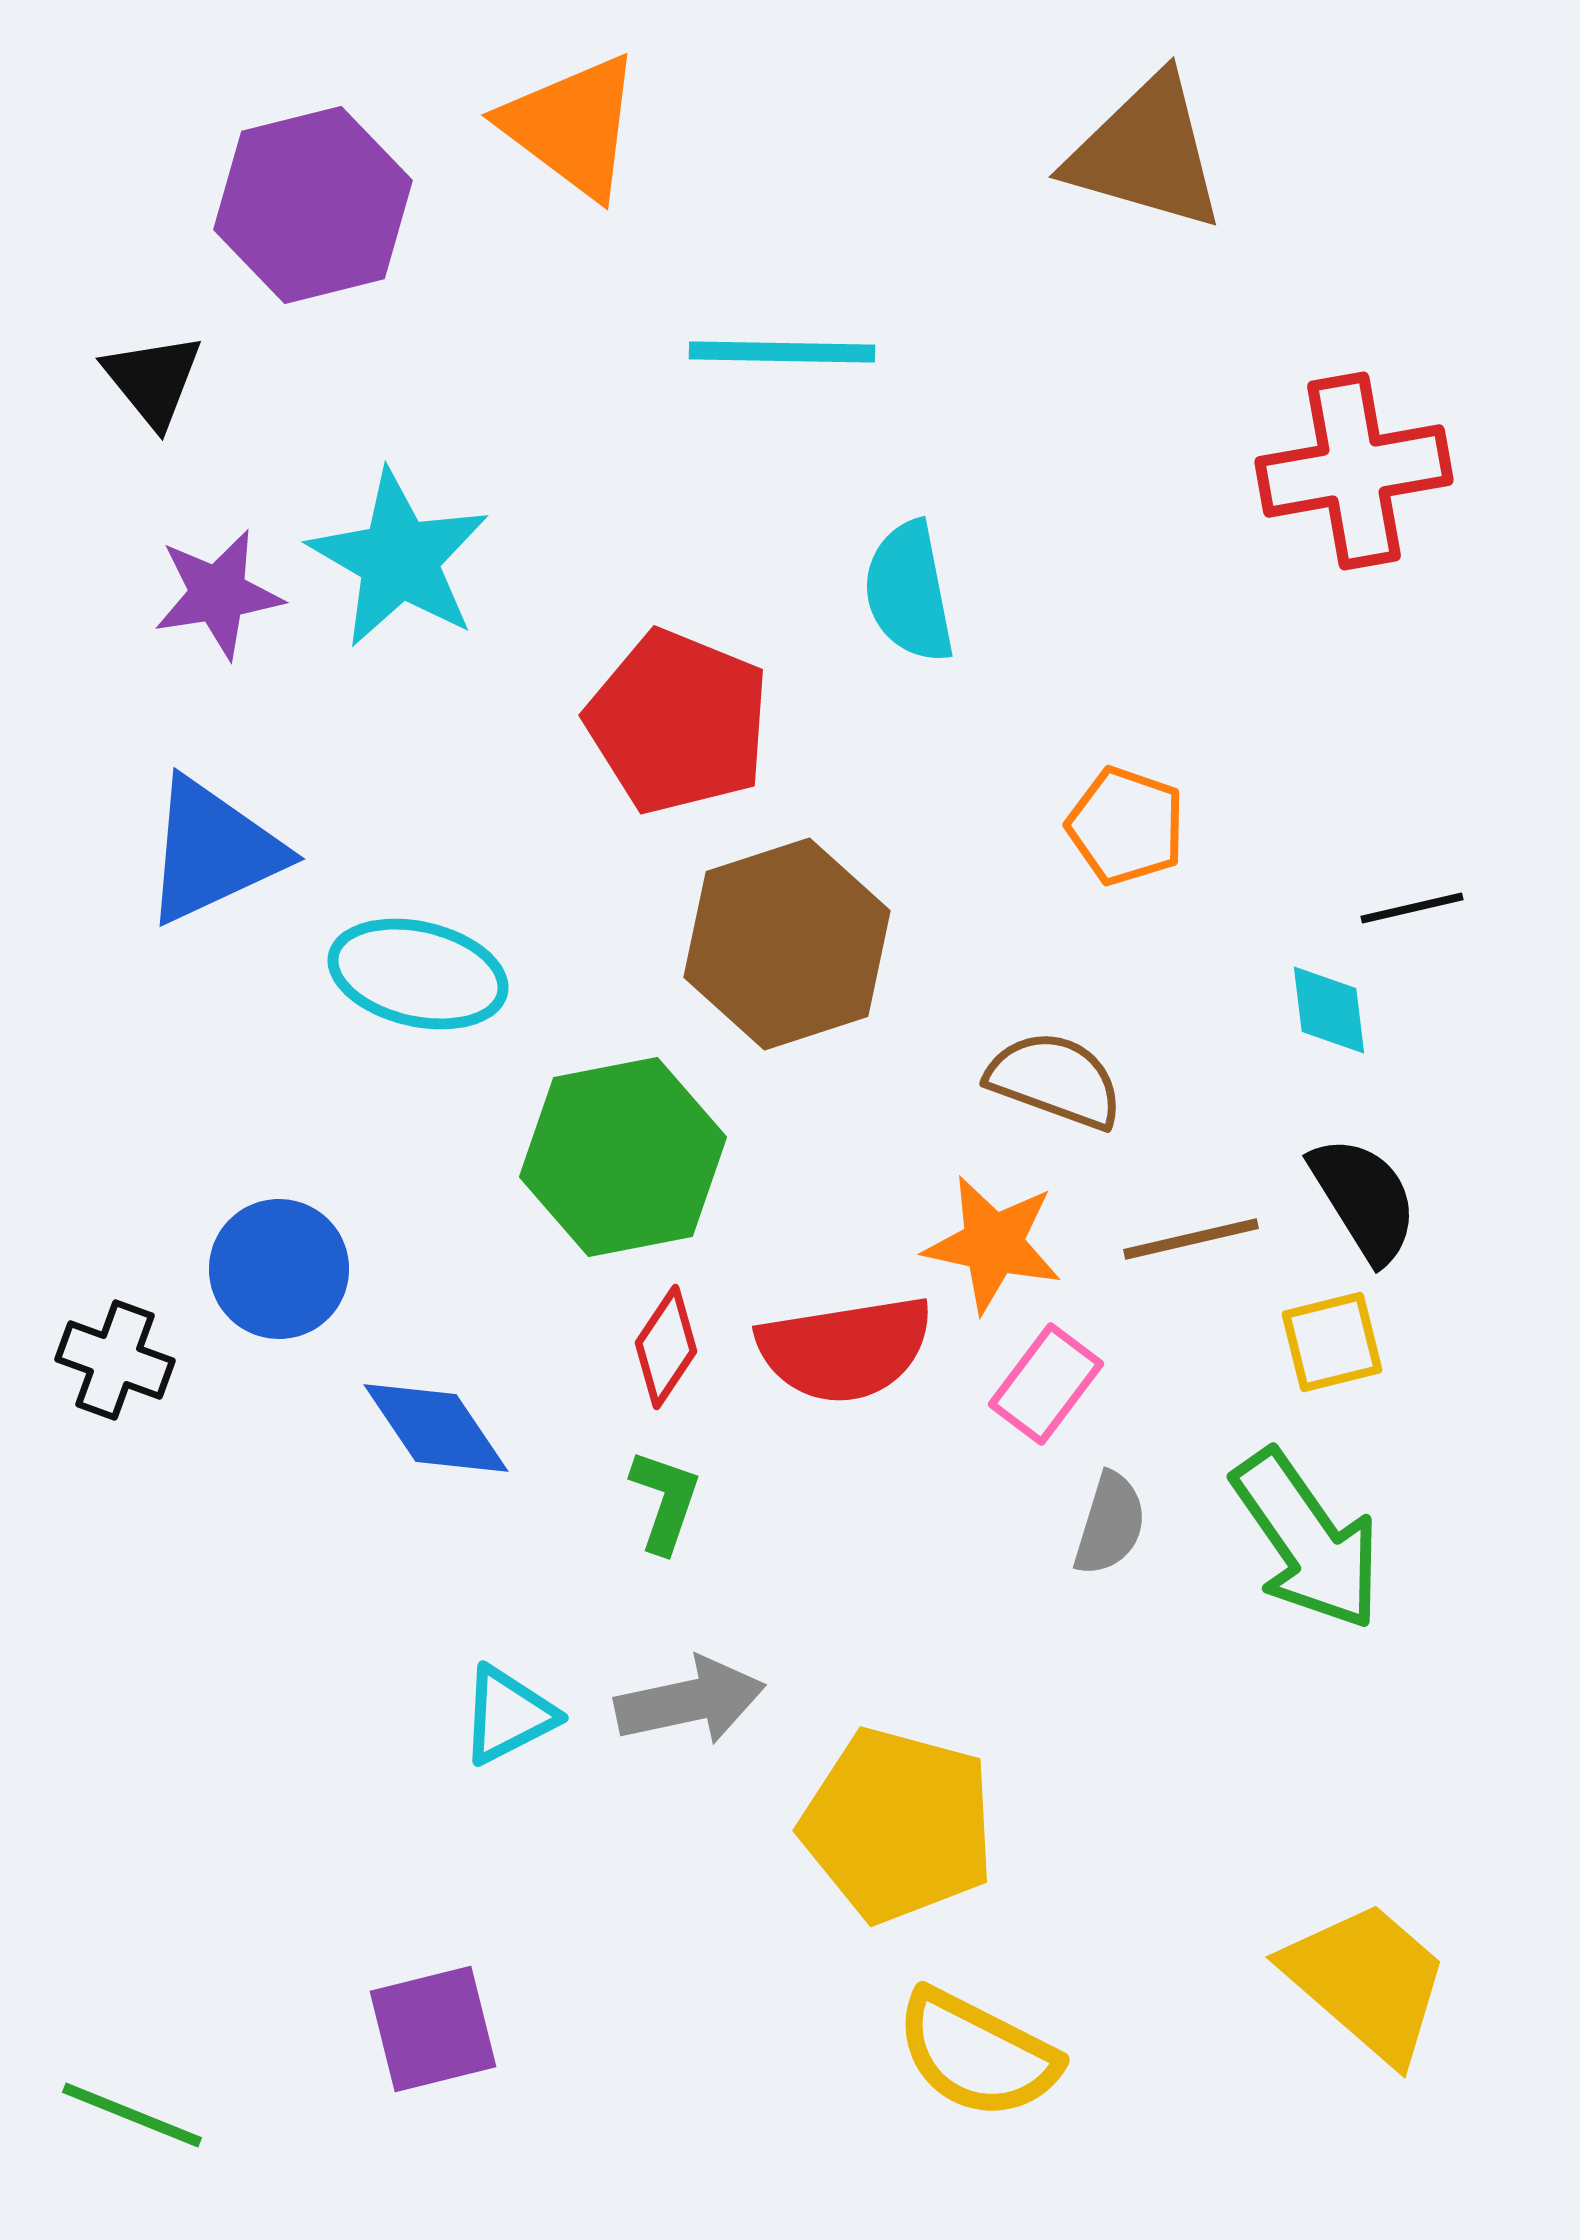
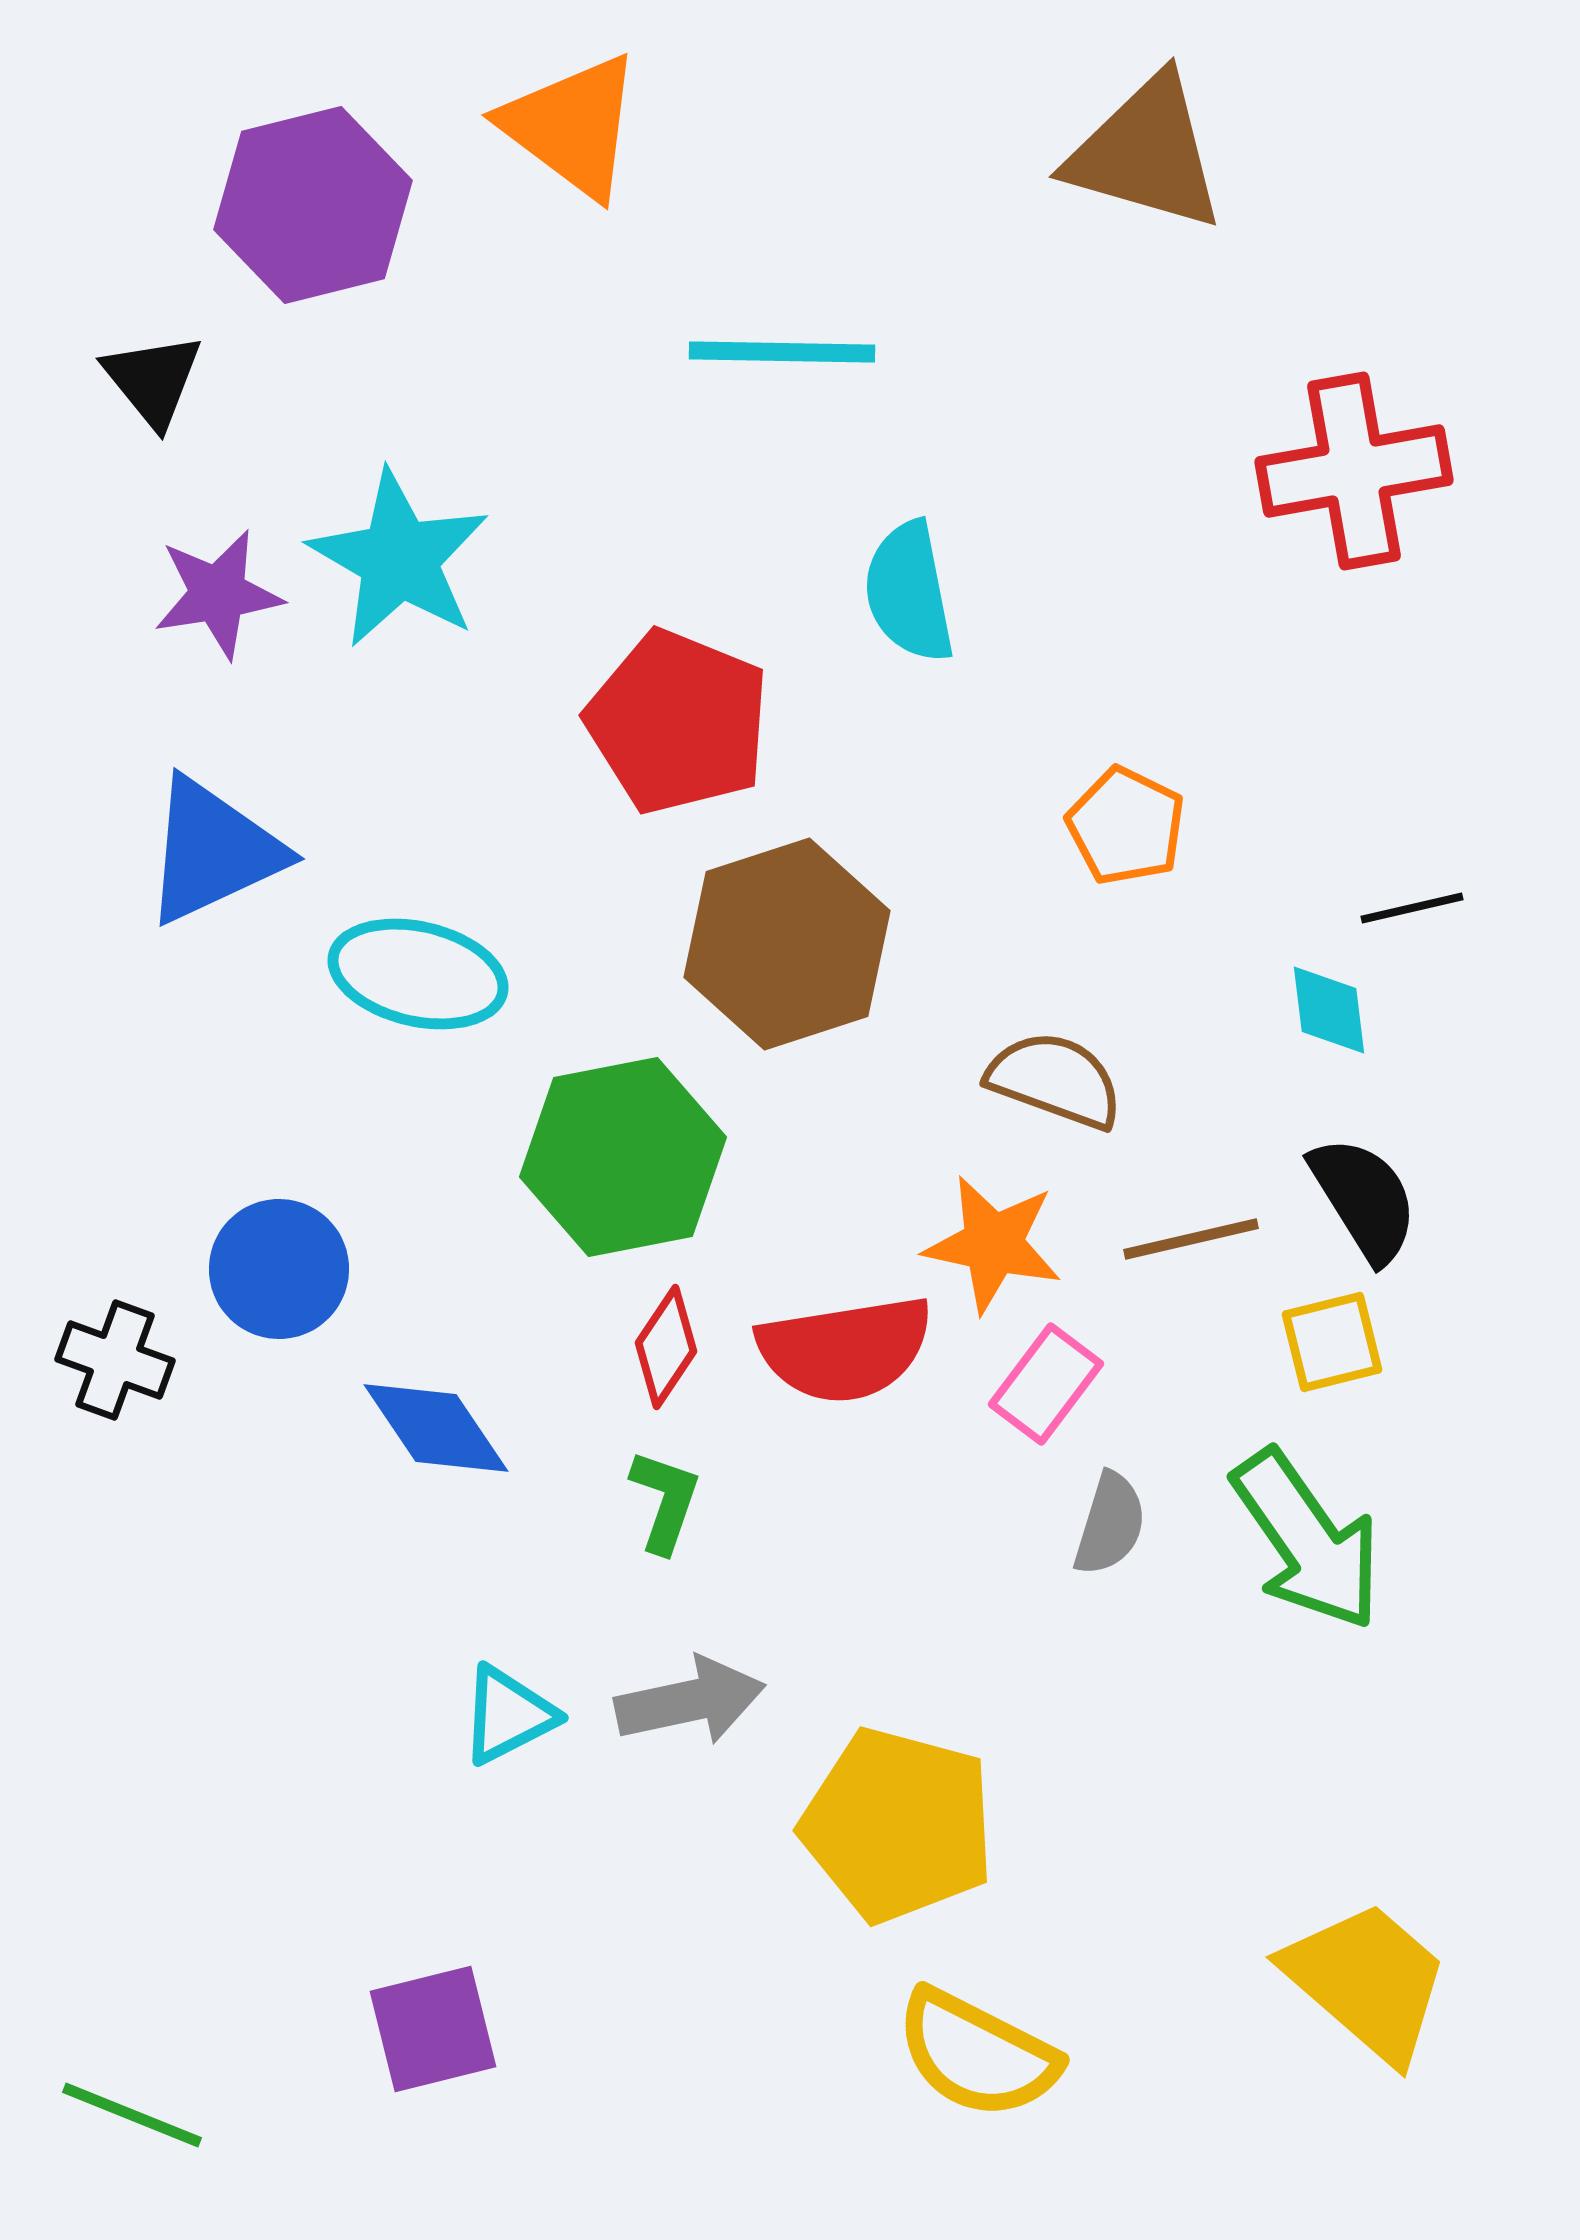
orange pentagon: rotated 7 degrees clockwise
